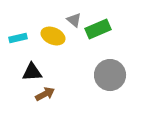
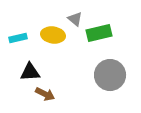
gray triangle: moved 1 px right, 1 px up
green rectangle: moved 1 px right, 4 px down; rotated 10 degrees clockwise
yellow ellipse: moved 1 px up; rotated 15 degrees counterclockwise
black triangle: moved 2 px left
brown arrow: rotated 54 degrees clockwise
